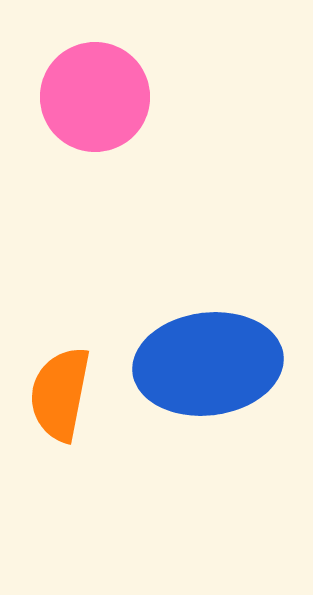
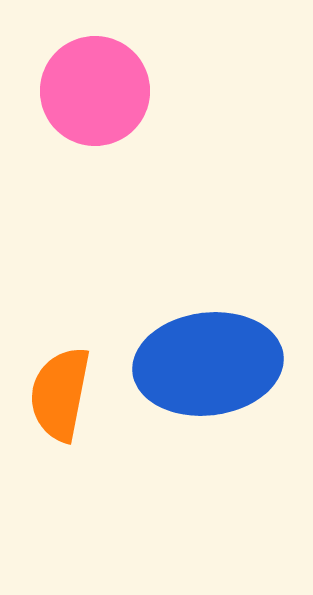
pink circle: moved 6 px up
